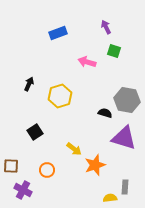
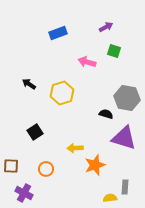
purple arrow: rotated 88 degrees clockwise
black arrow: rotated 80 degrees counterclockwise
yellow hexagon: moved 2 px right, 3 px up
gray hexagon: moved 2 px up
black semicircle: moved 1 px right, 1 px down
yellow arrow: moved 1 px right, 1 px up; rotated 140 degrees clockwise
orange circle: moved 1 px left, 1 px up
purple cross: moved 1 px right, 3 px down
